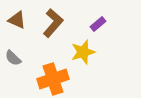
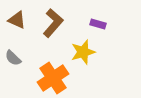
purple rectangle: rotated 56 degrees clockwise
orange cross: moved 1 px up; rotated 16 degrees counterclockwise
